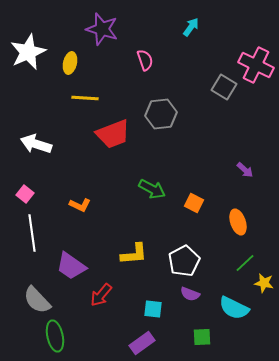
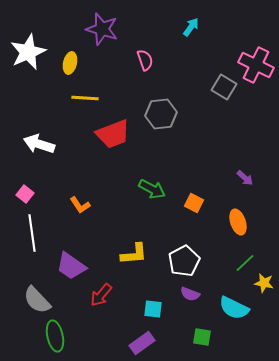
white arrow: moved 3 px right
purple arrow: moved 8 px down
orange L-shape: rotated 30 degrees clockwise
green square: rotated 12 degrees clockwise
